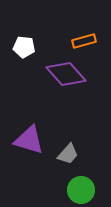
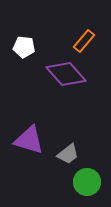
orange rectangle: rotated 35 degrees counterclockwise
gray trapezoid: rotated 10 degrees clockwise
green circle: moved 6 px right, 8 px up
